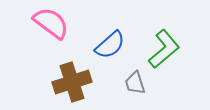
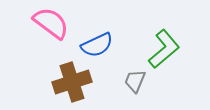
blue semicircle: moved 13 px left; rotated 16 degrees clockwise
gray trapezoid: moved 2 px up; rotated 40 degrees clockwise
